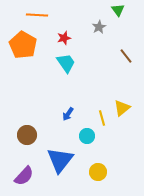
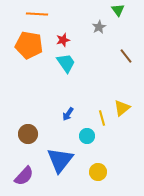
orange line: moved 1 px up
red star: moved 1 px left, 2 px down
orange pentagon: moved 6 px right; rotated 20 degrees counterclockwise
brown circle: moved 1 px right, 1 px up
